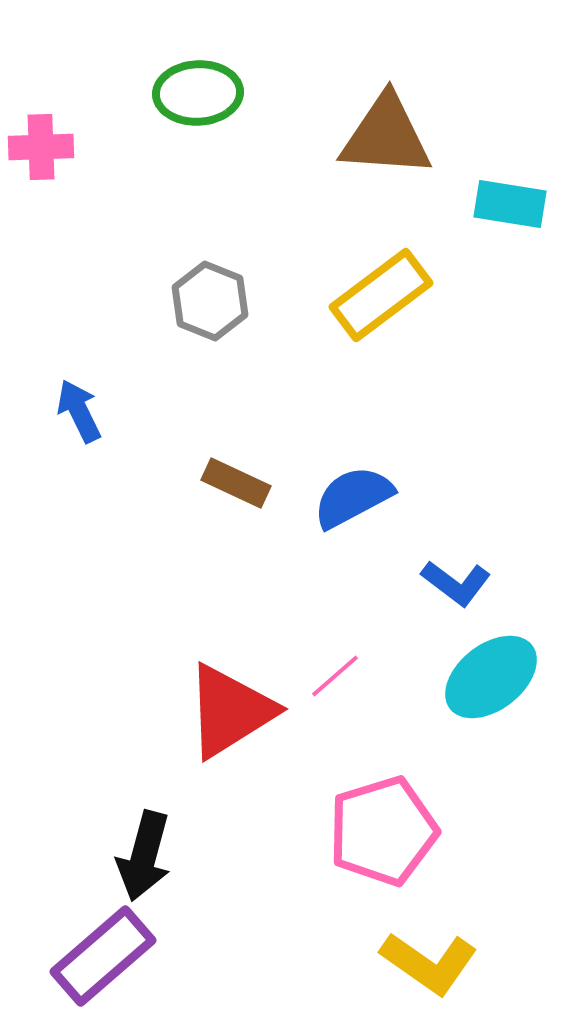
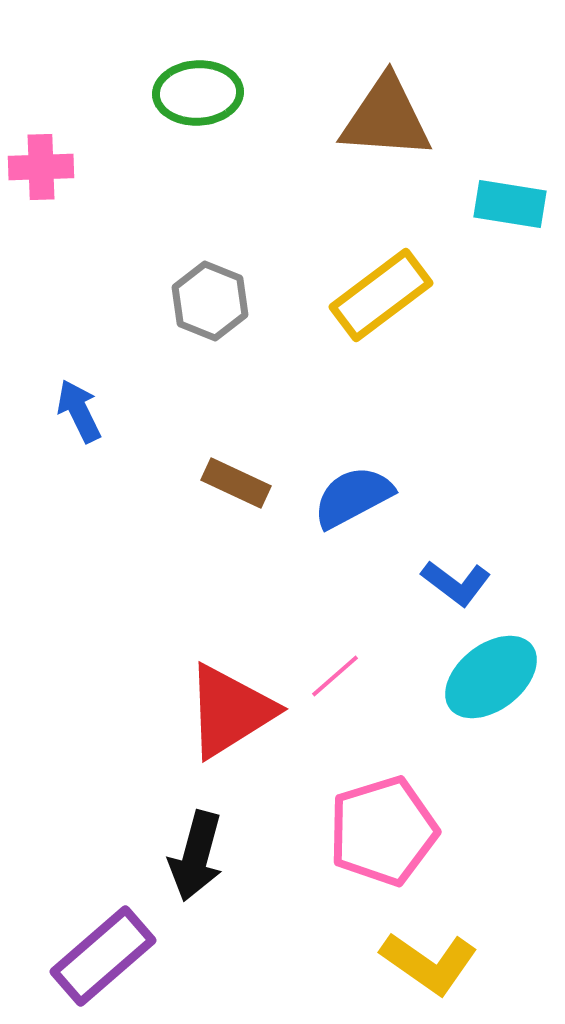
brown triangle: moved 18 px up
pink cross: moved 20 px down
black arrow: moved 52 px right
